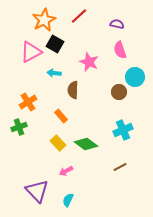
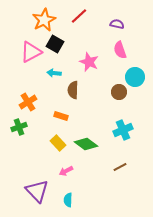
orange rectangle: rotated 32 degrees counterclockwise
cyan semicircle: rotated 24 degrees counterclockwise
